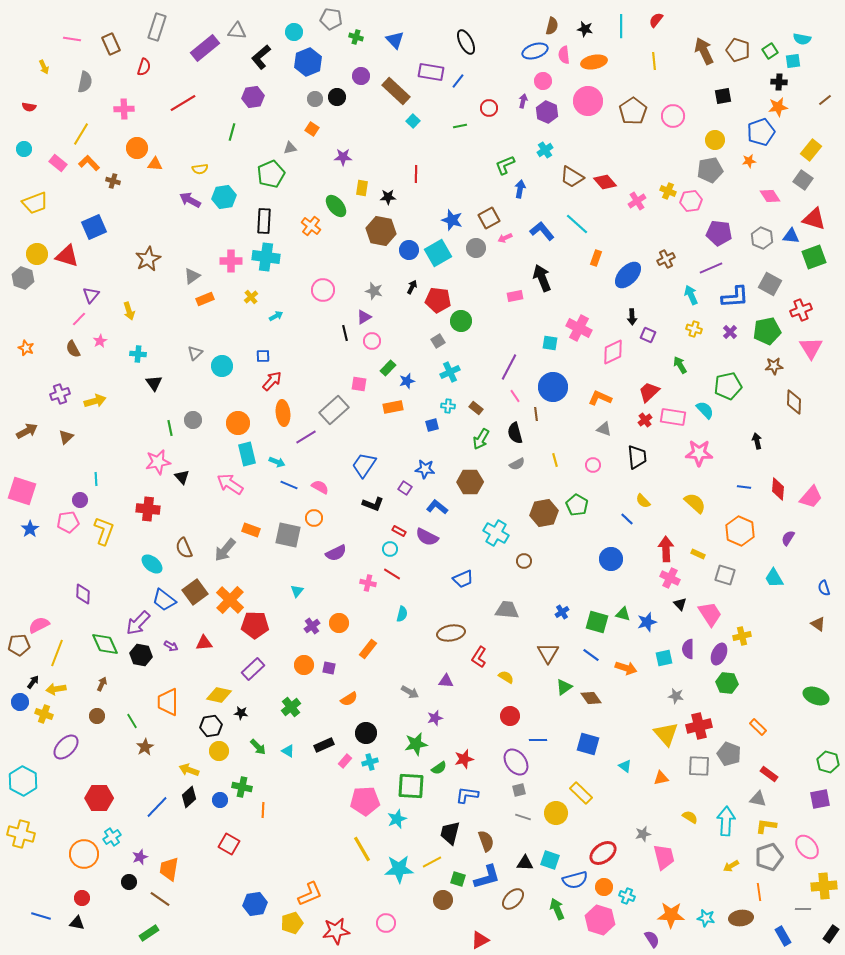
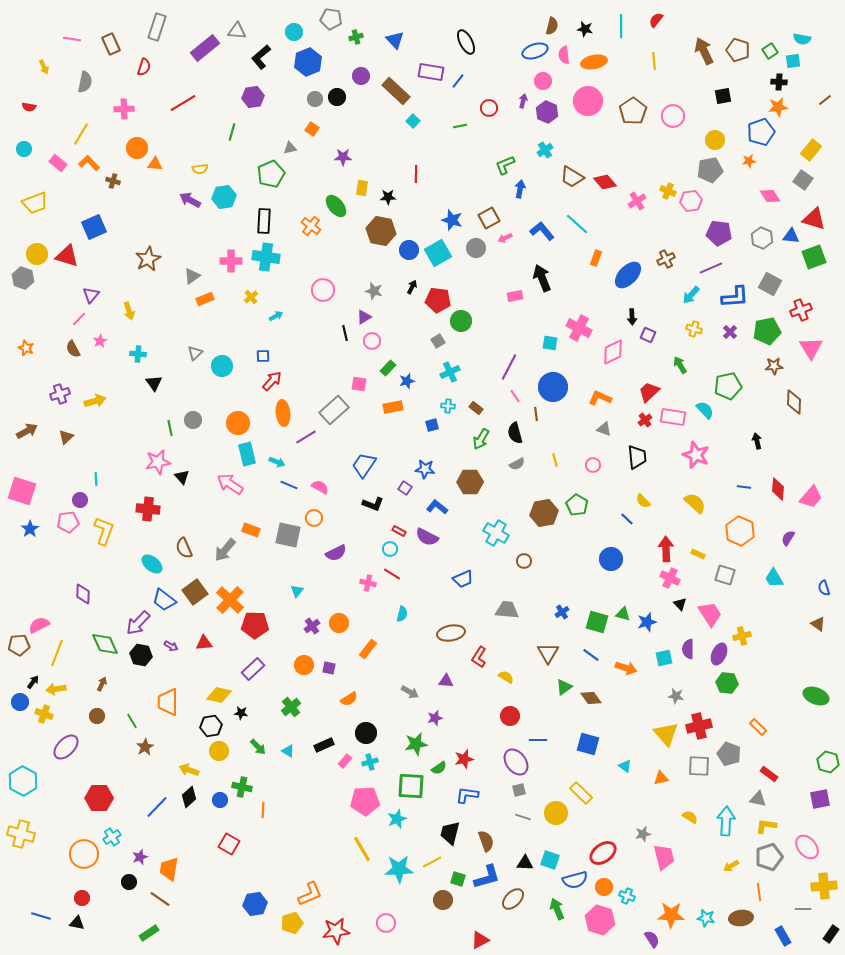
green cross at (356, 37): rotated 32 degrees counterclockwise
cyan arrow at (691, 295): rotated 114 degrees counterclockwise
pink star at (699, 453): moved 3 px left, 2 px down; rotated 20 degrees clockwise
